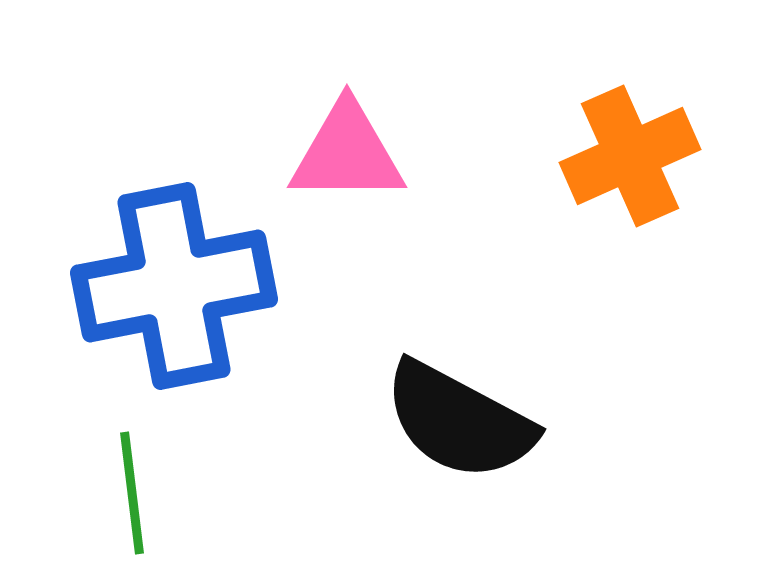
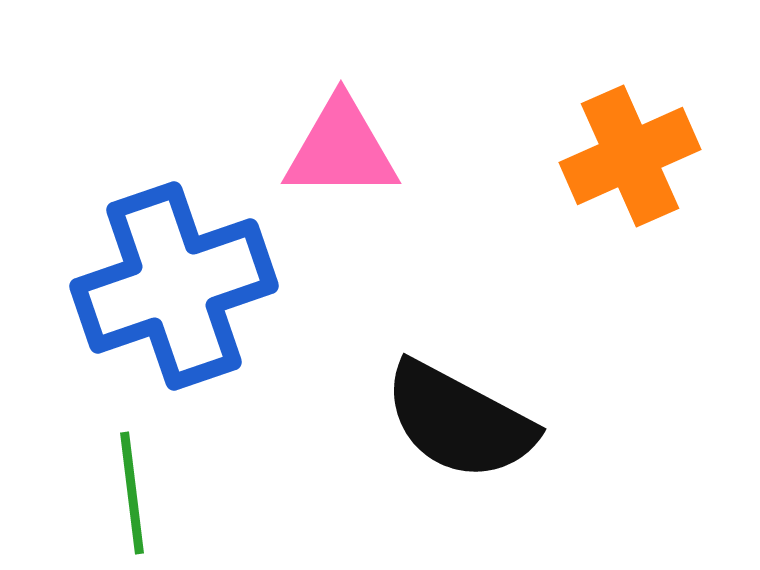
pink triangle: moved 6 px left, 4 px up
blue cross: rotated 8 degrees counterclockwise
